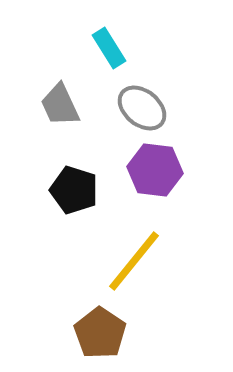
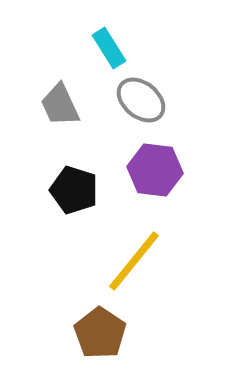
gray ellipse: moved 1 px left, 8 px up
